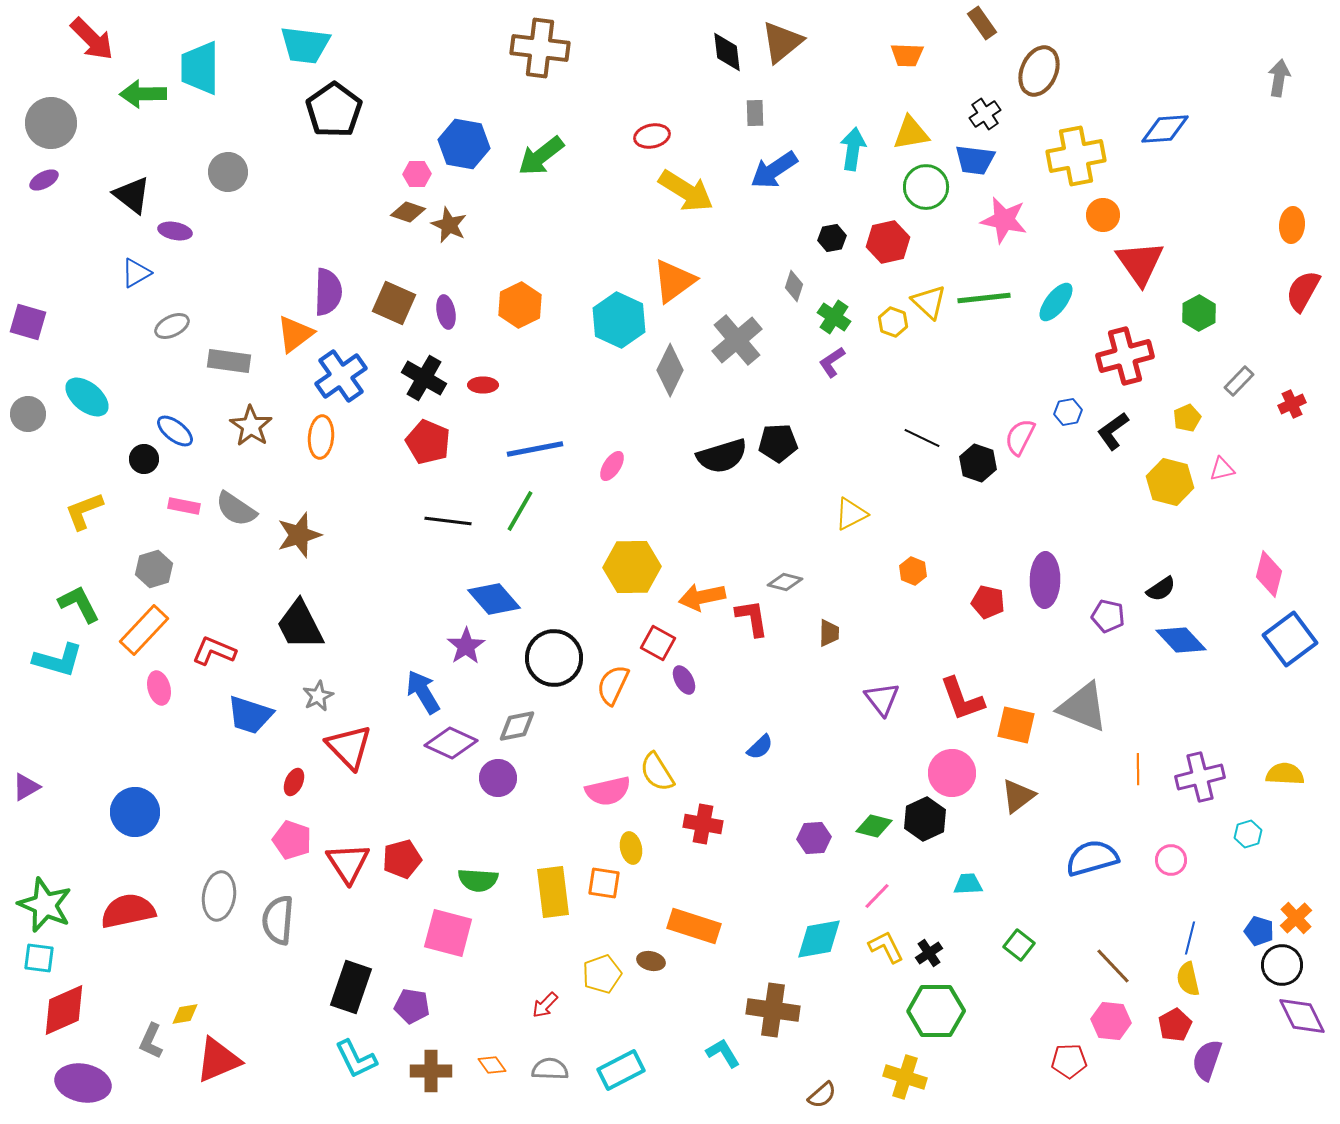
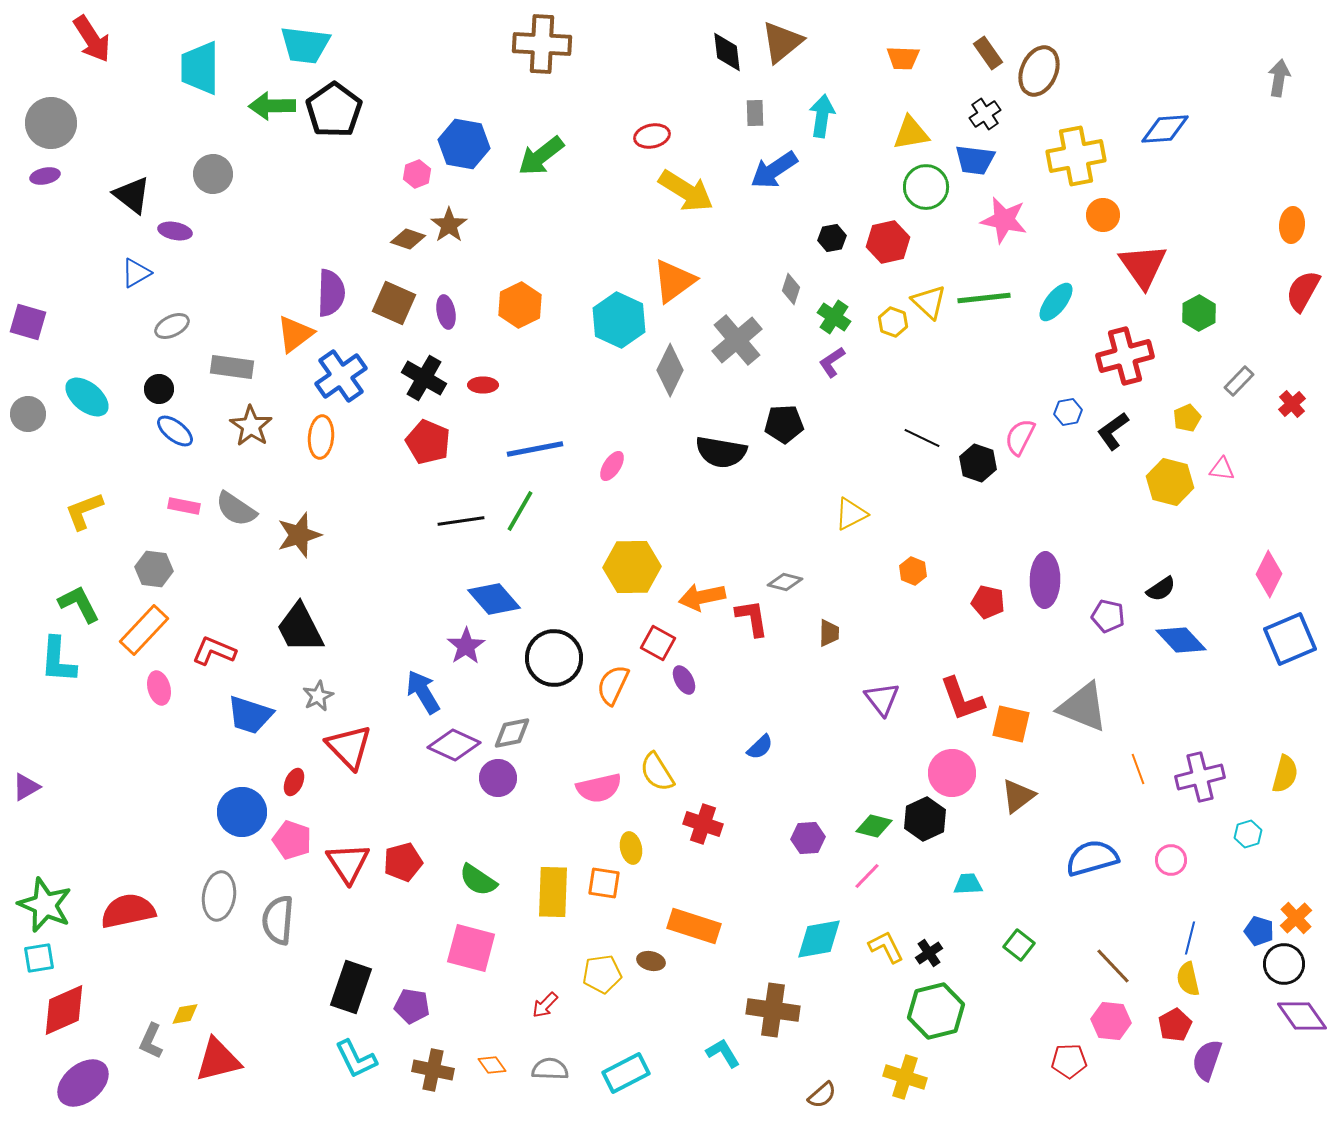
brown rectangle at (982, 23): moved 6 px right, 30 px down
red arrow at (92, 39): rotated 12 degrees clockwise
brown cross at (540, 48): moved 2 px right, 4 px up; rotated 4 degrees counterclockwise
orange trapezoid at (907, 55): moved 4 px left, 3 px down
green arrow at (143, 94): moved 129 px right, 12 px down
cyan arrow at (853, 149): moved 31 px left, 33 px up
gray circle at (228, 172): moved 15 px left, 2 px down
pink hexagon at (417, 174): rotated 20 degrees counterclockwise
purple ellipse at (44, 180): moved 1 px right, 4 px up; rotated 16 degrees clockwise
brown diamond at (408, 212): moved 27 px down
brown star at (449, 225): rotated 12 degrees clockwise
red triangle at (1140, 263): moved 3 px right, 3 px down
gray diamond at (794, 286): moved 3 px left, 3 px down
purple semicircle at (328, 292): moved 3 px right, 1 px down
gray rectangle at (229, 361): moved 3 px right, 6 px down
red cross at (1292, 404): rotated 16 degrees counterclockwise
black pentagon at (778, 443): moved 6 px right, 19 px up
black semicircle at (722, 456): moved 1 px left, 4 px up; rotated 27 degrees clockwise
black circle at (144, 459): moved 15 px right, 70 px up
pink triangle at (1222, 469): rotated 20 degrees clockwise
black line at (448, 521): moved 13 px right; rotated 15 degrees counterclockwise
gray hexagon at (154, 569): rotated 24 degrees clockwise
pink diamond at (1269, 574): rotated 12 degrees clockwise
black trapezoid at (300, 625): moved 3 px down
blue square at (1290, 639): rotated 14 degrees clockwise
cyan L-shape at (58, 660): rotated 78 degrees clockwise
orange square at (1016, 725): moved 5 px left, 1 px up
gray diamond at (517, 726): moved 5 px left, 7 px down
purple diamond at (451, 743): moved 3 px right, 2 px down
orange line at (1138, 769): rotated 20 degrees counterclockwise
yellow semicircle at (1285, 774): rotated 102 degrees clockwise
pink semicircle at (608, 791): moved 9 px left, 3 px up
blue circle at (135, 812): moved 107 px right
red cross at (703, 824): rotated 9 degrees clockwise
purple hexagon at (814, 838): moved 6 px left
red pentagon at (402, 859): moved 1 px right, 3 px down
green semicircle at (478, 880): rotated 30 degrees clockwise
yellow rectangle at (553, 892): rotated 9 degrees clockwise
pink line at (877, 896): moved 10 px left, 20 px up
pink square at (448, 933): moved 23 px right, 15 px down
cyan square at (39, 958): rotated 16 degrees counterclockwise
black circle at (1282, 965): moved 2 px right, 1 px up
yellow pentagon at (602, 974): rotated 12 degrees clockwise
green hexagon at (936, 1011): rotated 14 degrees counterclockwise
purple diamond at (1302, 1016): rotated 9 degrees counterclockwise
red triangle at (218, 1060): rotated 9 degrees clockwise
cyan rectangle at (621, 1070): moved 5 px right, 3 px down
brown cross at (431, 1071): moved 2 px right, 1 px up; rotated 12 degrees clockwise
purple ellipse at (83, 1083): rotated 50 degrees counterclockwise
